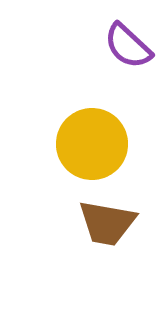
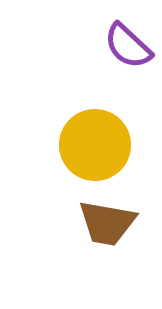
yellow circle: moved 3 px right, 1 px down
